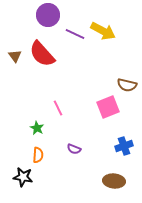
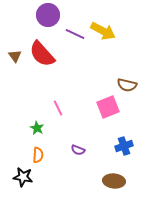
purple semicircle: moved 4 px right, 1 px down
